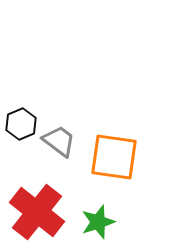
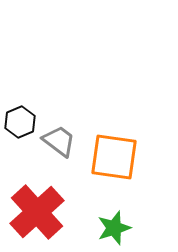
black hexagon: moved 1 px left, 2 px up
red cross: rotated 10 degrees clockwise
green star: moved 16 px right, 6 px down
